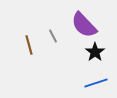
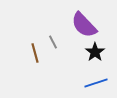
gray line: moved 6 px down
brown line: moved 6 px right, 8 px down
